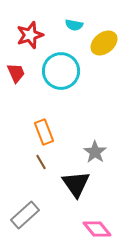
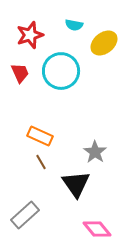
red trapezoid: moved 4 px right
orange rectangle: moved 4 px left, 4 px down; rotated 45 degrees counterclockwise
